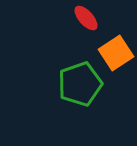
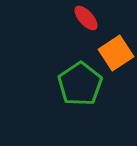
green pentagon: rotated 15 degrees counterclockwise
